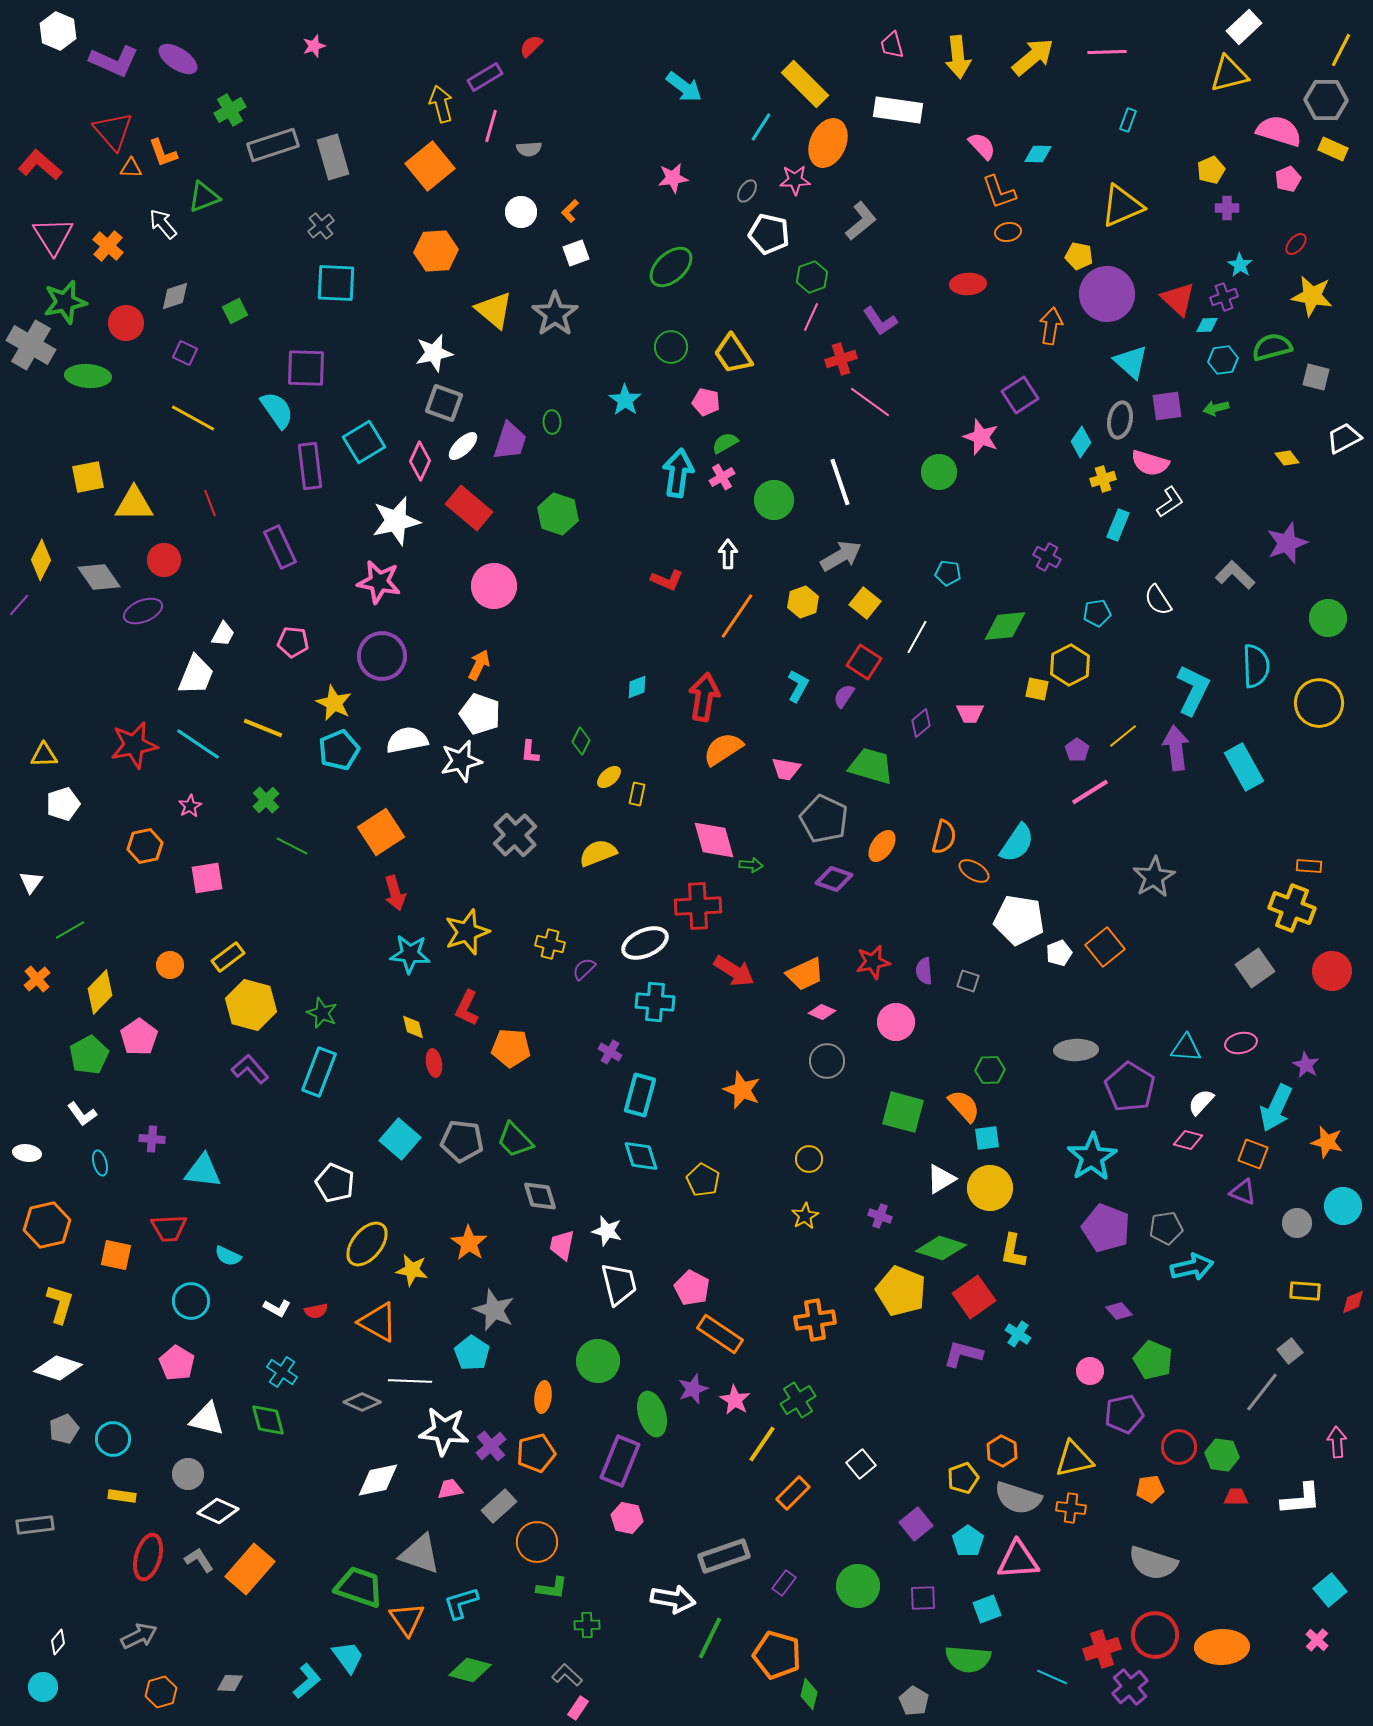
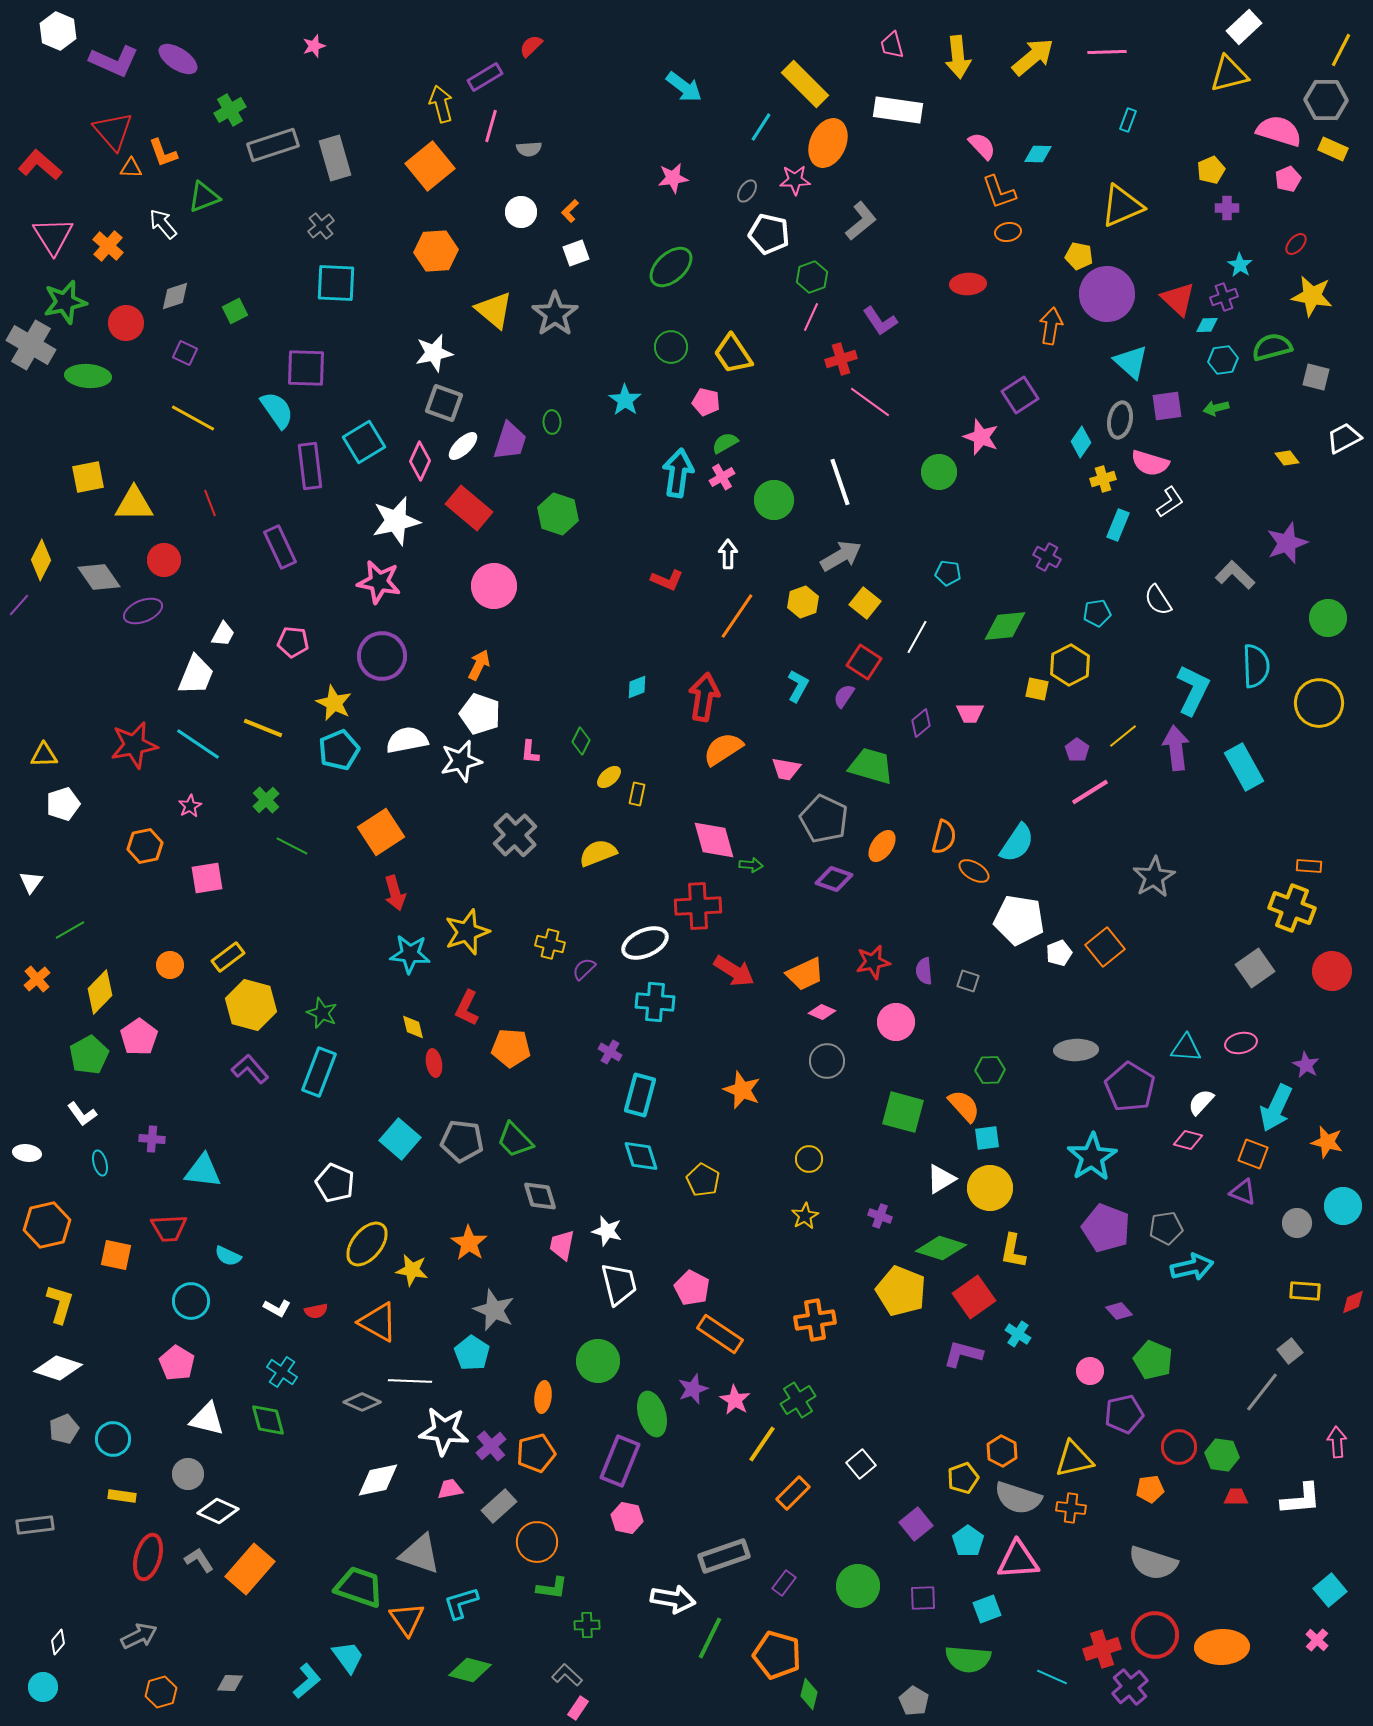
gray rectangle at (333, 157): moved 2 px right, 1 px down
